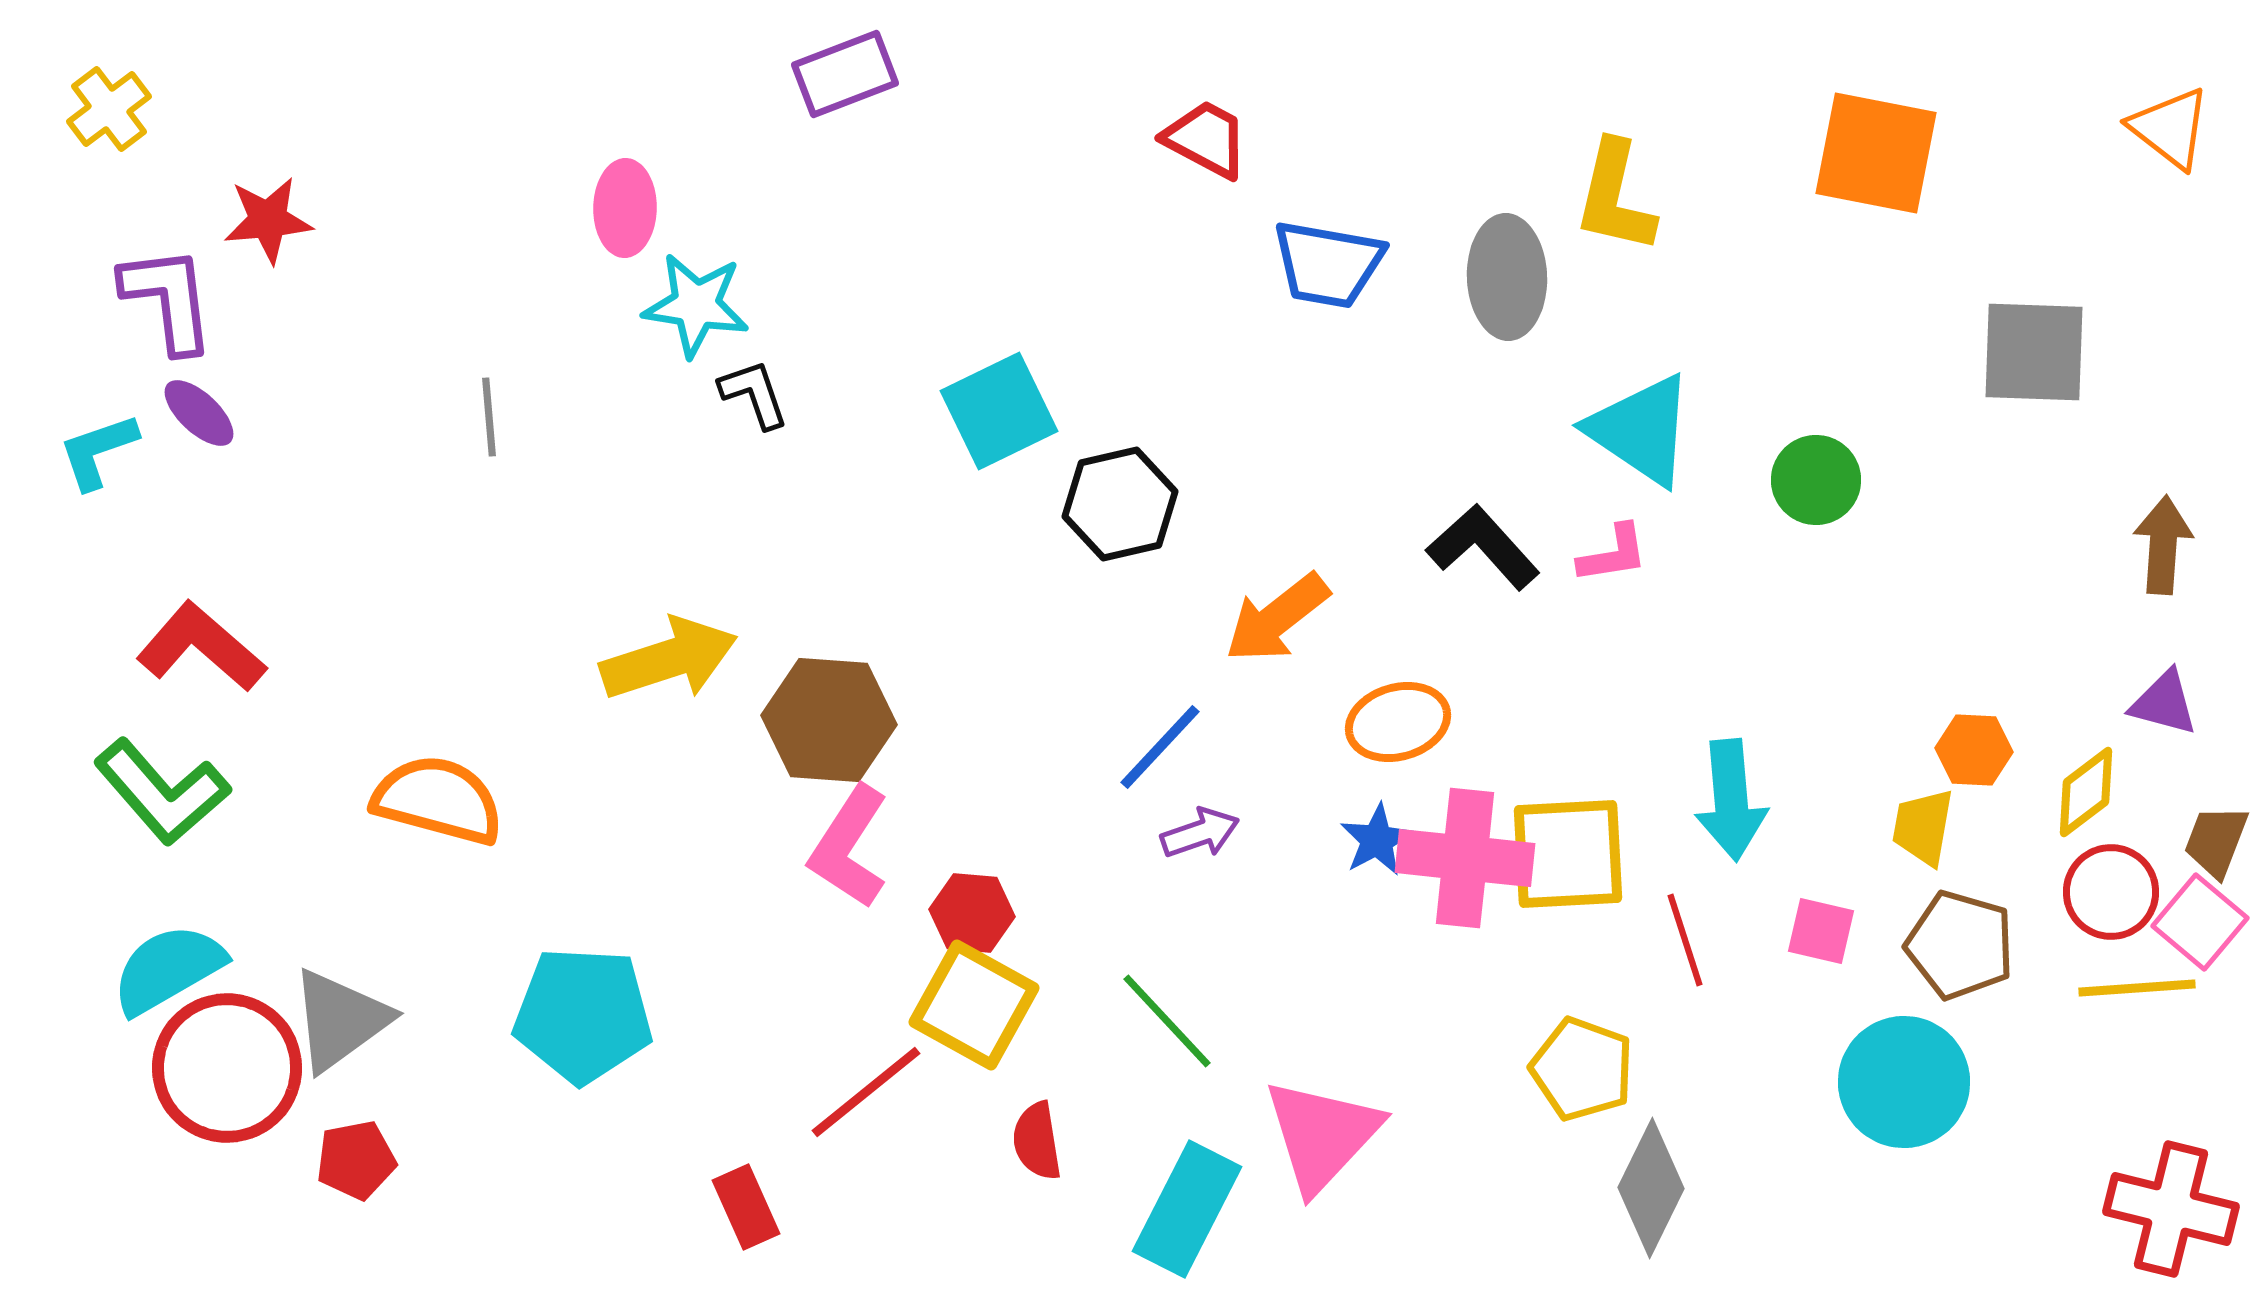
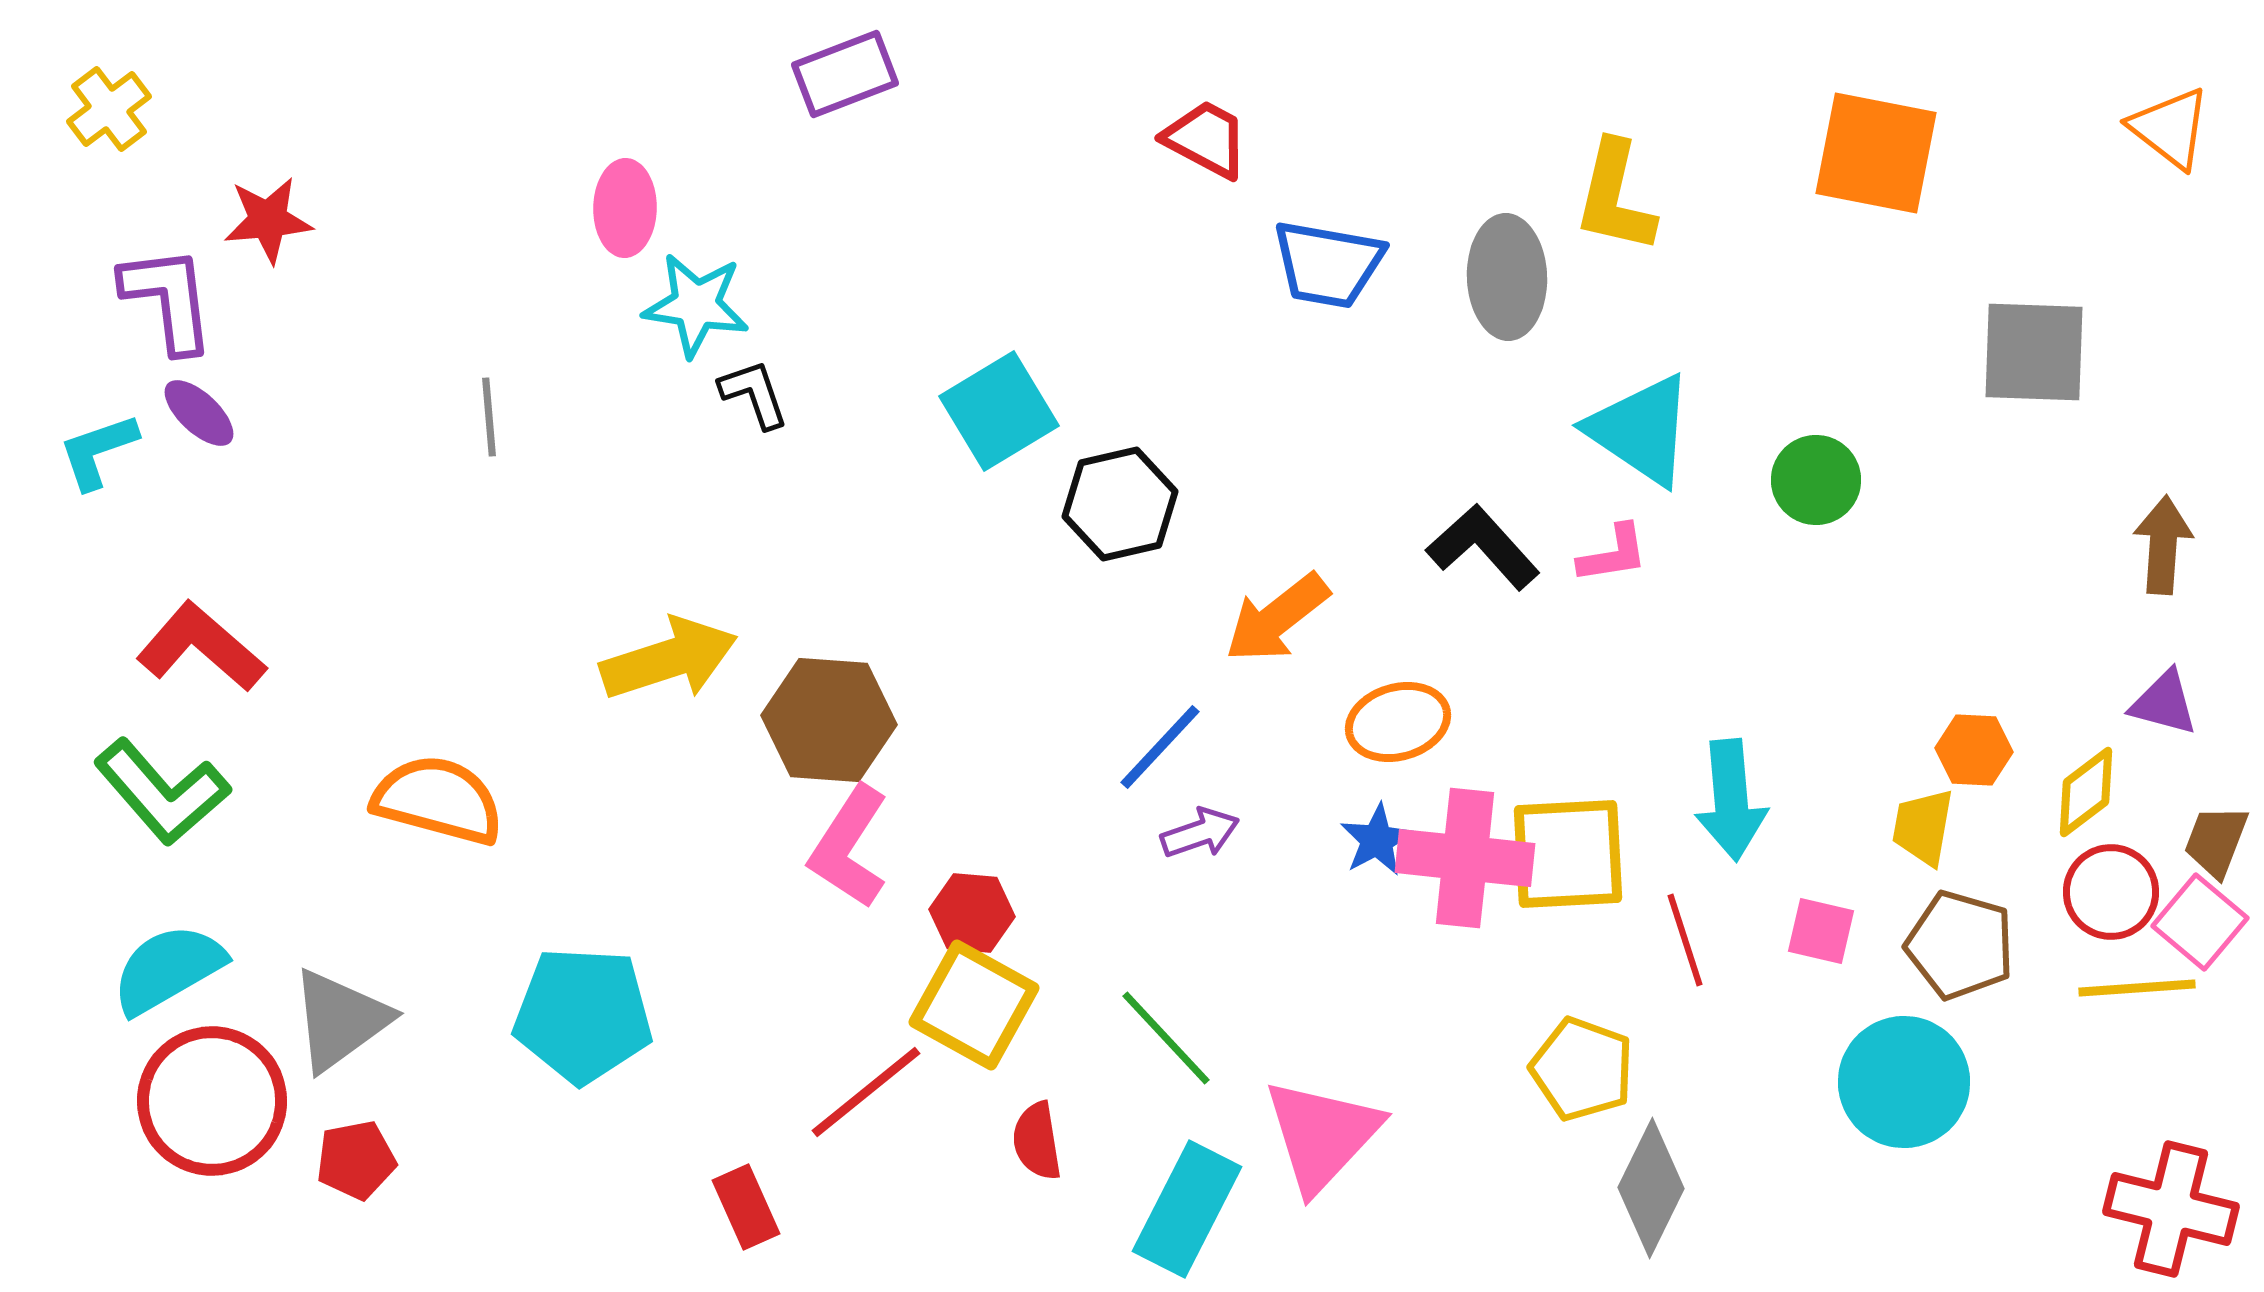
cyan square at (999, 411): rotated 5 degrees counterclockwise
green line at (1167, 1021): moved 1 px left, 17 px down
red circle at (227, 1068): moved 15 px left, 33 px down
